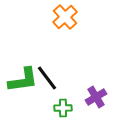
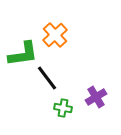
orange cross: moved 10 px left, 18 px down
green L-shape: moved 26 px up
green cross: rotated 12 degrees clockwise
